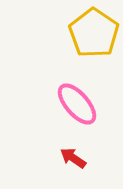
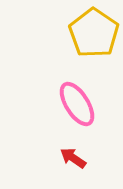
pink ellipse: rotated 9 degrees clockwise
